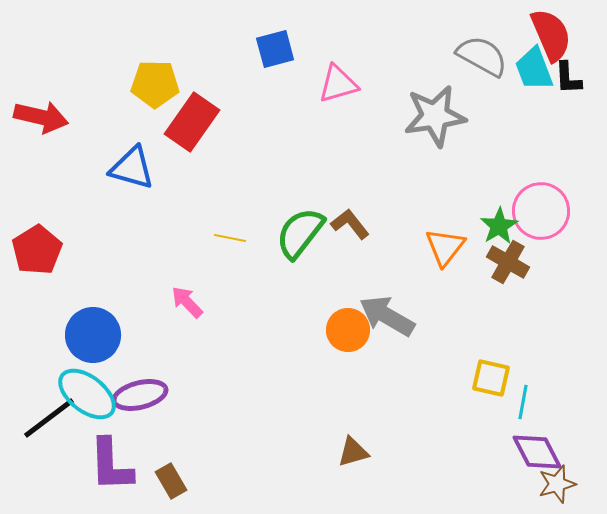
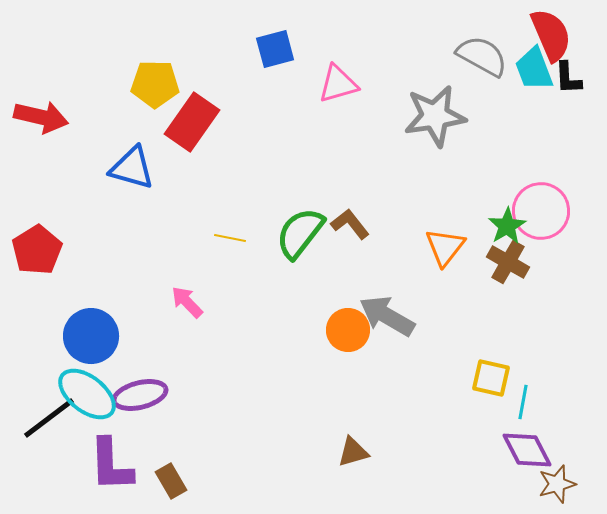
green star: moved 8 px right
blue circle: moved 2 px left, 1 px down
purple diamond: moved 10 px left, 2 px up
